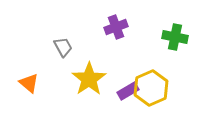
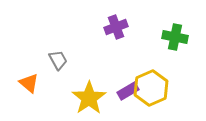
gray trapezoid: moved 5 px left, 13 px down
yellow star: moved 19 px down
